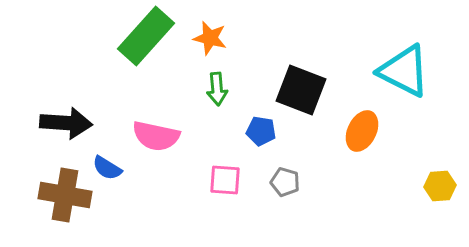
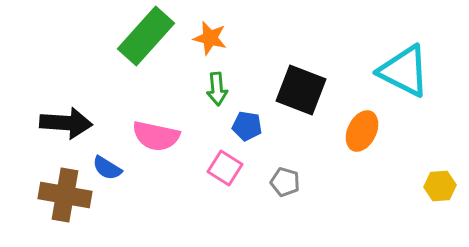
blue pentagon: moved 14 px left, 5 px up
pink square: moved 12 px up; rotated 28 degrees clockwise
